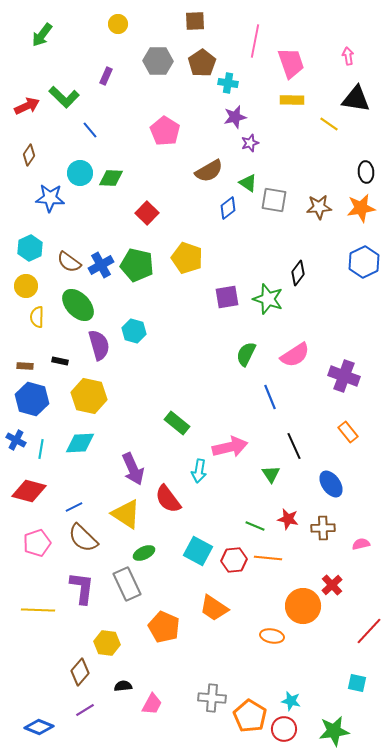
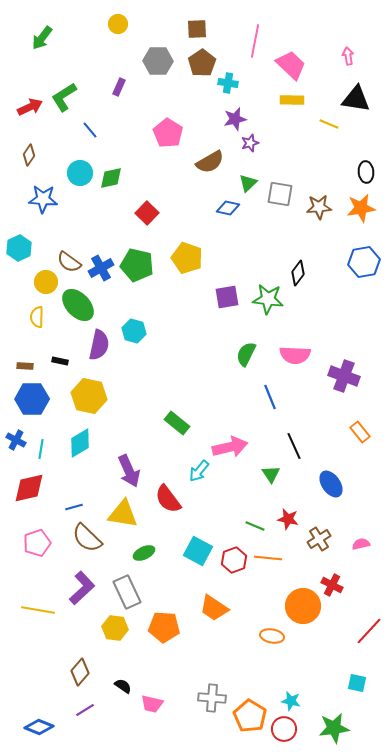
brown square at (195, 21): moved 2 px right, 8 px down
green arrow at (42, 35): moved 3 px down
pink trapezoid at (291, 63): moved 2 px down; rotated 28 degrees counterclockwise
purple rectangle at (106, 76): moved 13 px right, 11 px down
green L-shape at (64, 97): rotated 104 degrees clockwise
red arrow at (27, 106): moved 3 px right, 1 px down
purple star at (235, 117): moved 2 px down
yellow line at (329, 124): rotated 12 degrees counterclockwise
pink pentagon at (165, 131): moved 3 px right, 2 px down
brown semicircle at (209, 171): moved 1 px right, 9 px up
green diamond at (111, 178): rotated 15 degrees counterclockwise
green triangle at (248, 183): rotated 42 degrees clockwise
blue star at (50, 198): moved 7 px left, 1 px down
gray square at (274, 200): moved 6 px right, 6 px up
blue diamond at (228, 208): rotated 50 degrees clockwise
cyan hexagon at (30, 248): moved 11 px left
blue hexagon at (364, 262): rotated 16 degrees clockwise
blue cross at (101, 265): moved 3 px down
yellow circle at (26, 286): moved 20 px right, 4 px up
green star at (268, 299): rotated 12 degrees counterclockwise
purple semicircle at (99, 345): rotated 28 degrees clockwise
pink semicircle at (295, 355): rotated 36 degrees clockwise
blue hexagon at (32, 399): rotated 16 degrees counterclockwise
orange rectangle at (348, 432): moved 12 px right
cyan diamond at (80, 443): rotated 28 degrees counterclockwise
purple arrow at (133, 469): moved 4 px left, 2 px down
cyan arrow at (199, 471): rotated 30 degrees clockwise
red diamond at (29, 491): moved 3 px up; rotated 28 degrees counterclockwise
blue line at (74, 507): rotated 12 degrees clockwise
yellow triangle at (126, 514): moved 3 px left; rotated 24 degrees counterclockwise
brown cross at (323, 528): moved 4 px left, 11 px down; rotated 30 degrees counterclockwise
brown semicircle at (83, 538): moved 4 px right
red hexagon at (234, 560): rotated 15 degrees counterclockwise
gray rectangle at (127, 584): moved 8 px down
red cross at (332, 585): rotated 20 degrees counterclockwise
purple L-shape at (82, 588): rotated 40 degrees clockwise
yellow line at (38, 610): rotated 8 degrees clockwise
orange pentagon at (164, 627): rotated 20 degrees counterclockwise
yellow hexagon at (107, 643): moved 8 px right, 15 px up
black semicircle at (123, 686): rotated 42 degrees clockwise
pink trapezoid at (152, 704): rotated 75 degrees clockwise
green star at (334, 731): moved 3 px up
